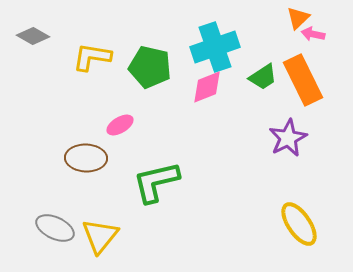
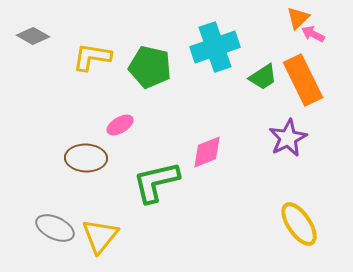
pink arrow: rotated 15 degrees clockwise
pink diamond: moved 65 px down
